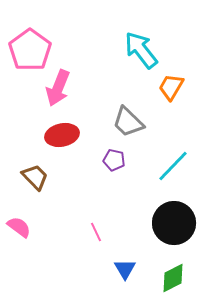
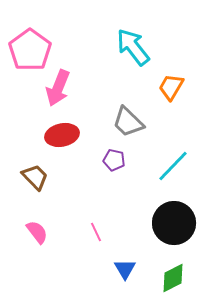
cyan arrow: moved 8 px left, 3 px up
pink semicircle: moved 18 px right, 5 px down; rotated 15 degrees clockwise
